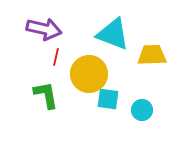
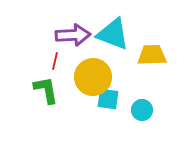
purple arrow: moved 29 px right, 6 px down; rotated 16 degrees counterclockwise
red line: moved 1 px left, 4 px down
yellow circle: moved 4 px right, 3 px down
green L-shape: moved 5 px up
